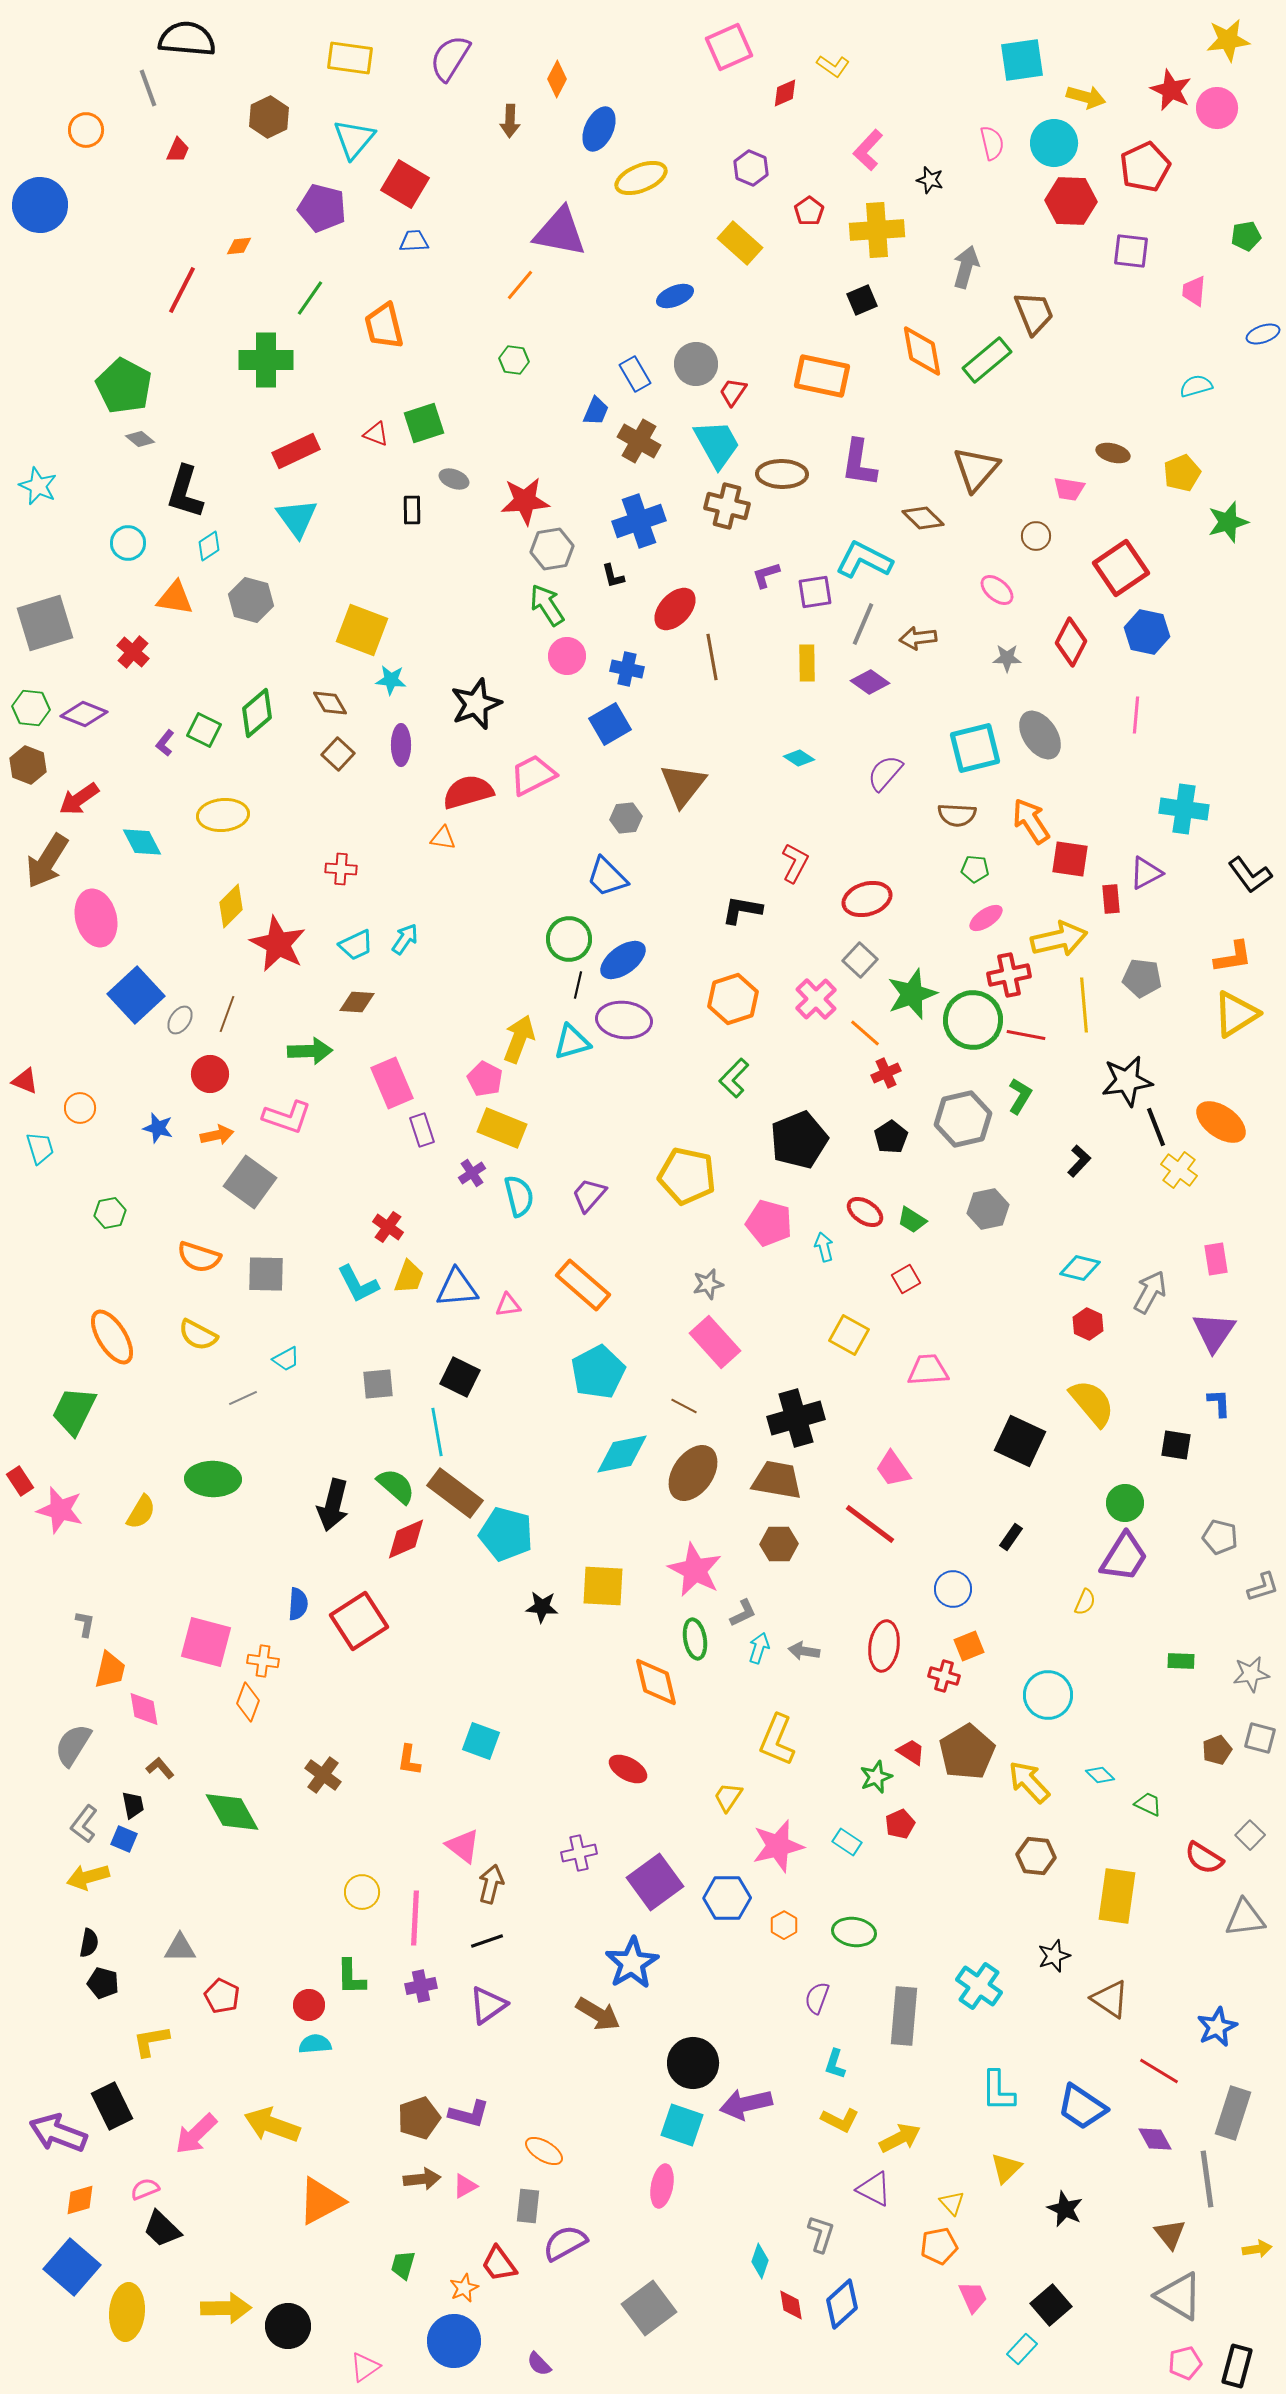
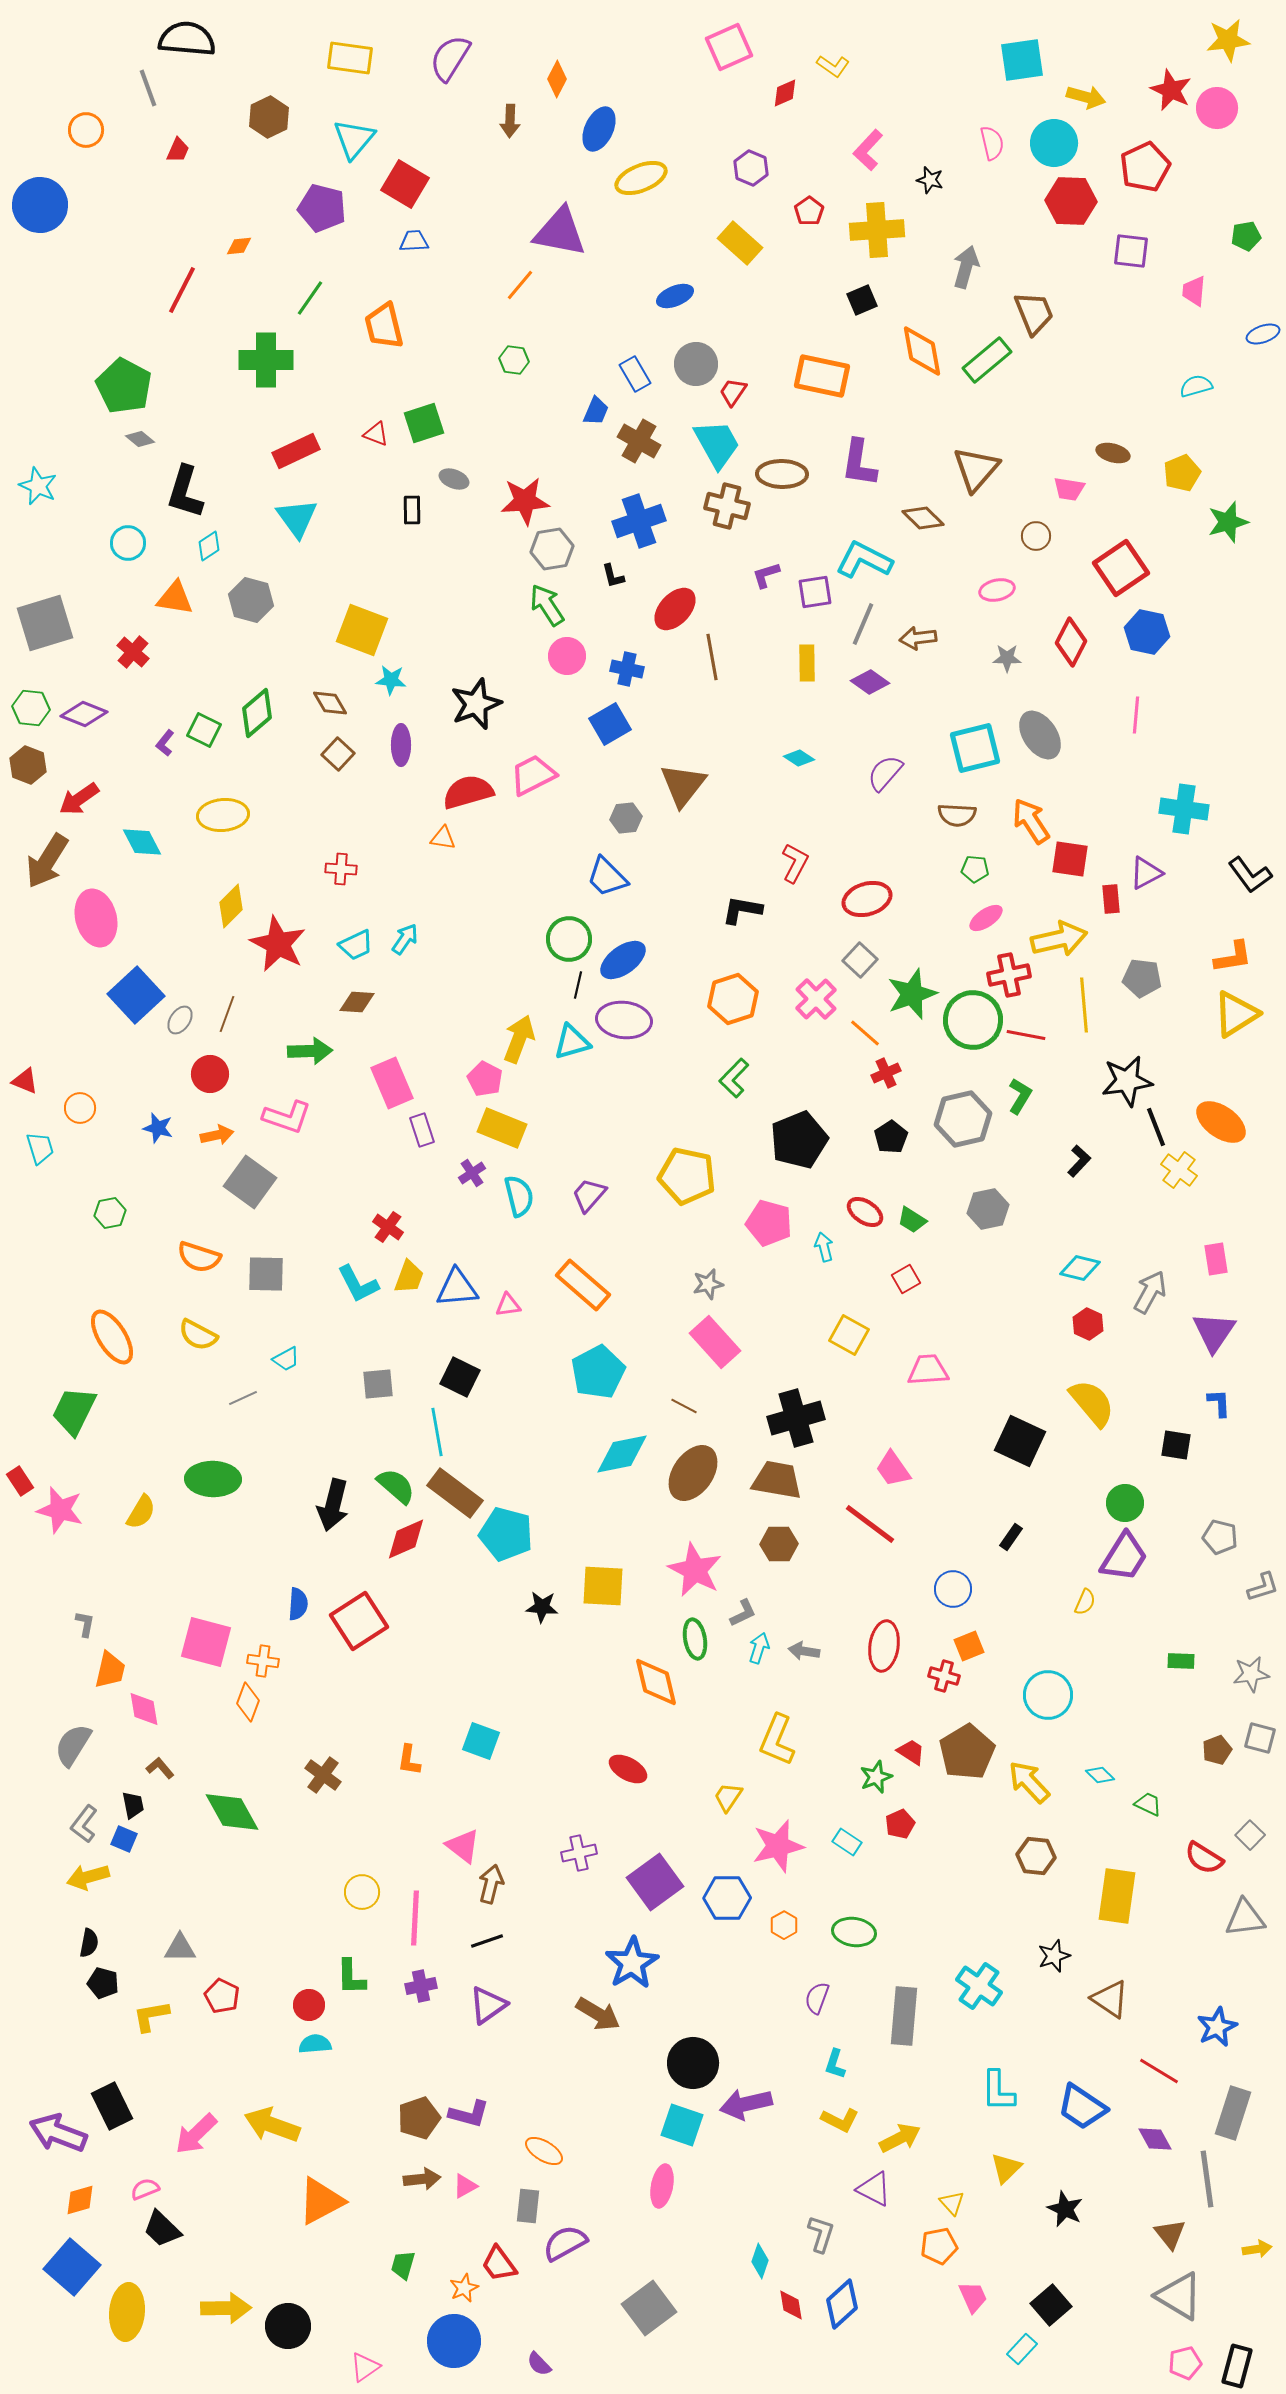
pink ellipse at (997, 590): rotated 52 degrees counterclockwise
yellow L-shape at (151, 2041): moved 25 px up
